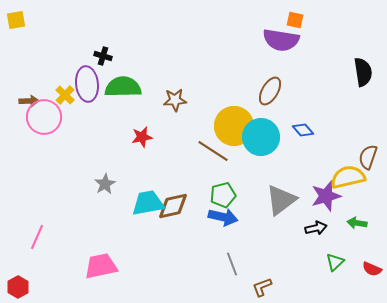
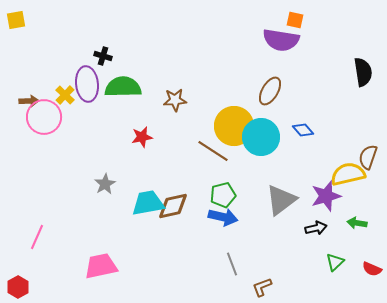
yellow semicircle: moved 3 px up
